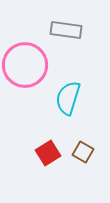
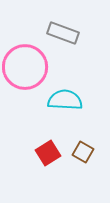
gray rectangle: moved 3 px left, 3 px down; rotated 12 degrees clockwise
pink circle: moved 2 px down
cyan semicircle: moved 3 px left, 2 px down; rotated 76 degrees clockwise
